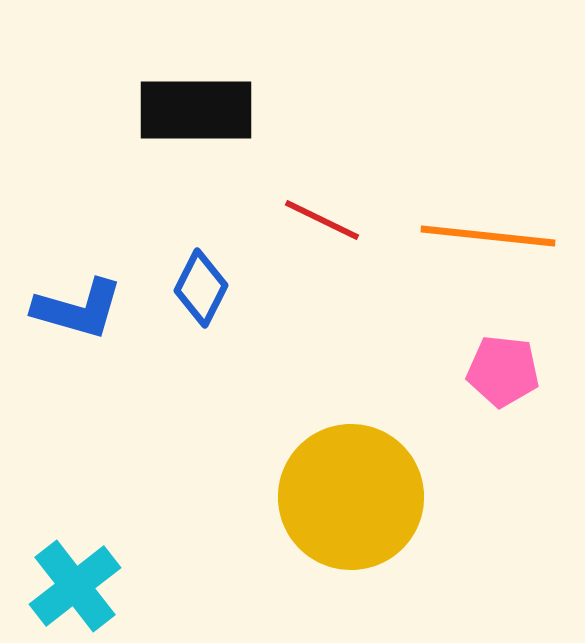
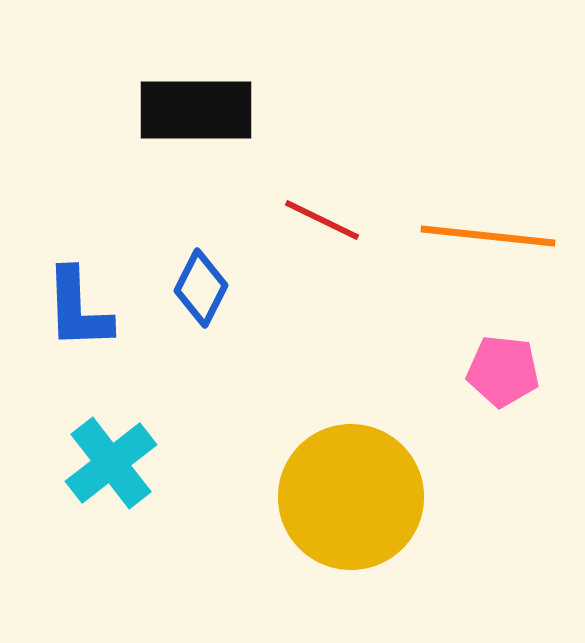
blue L-shape: rotated 72 degrees clockwise
cyan cross: moved 36 px right, 123 px up
